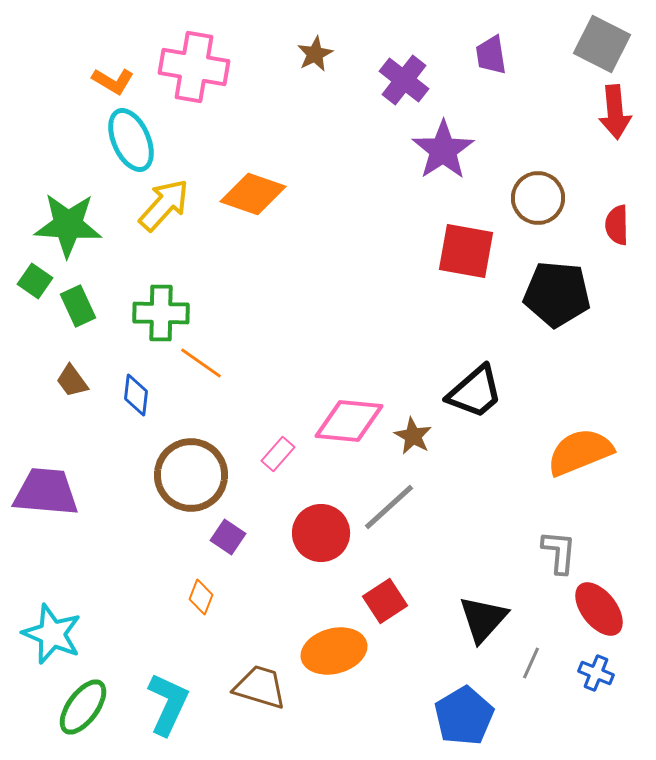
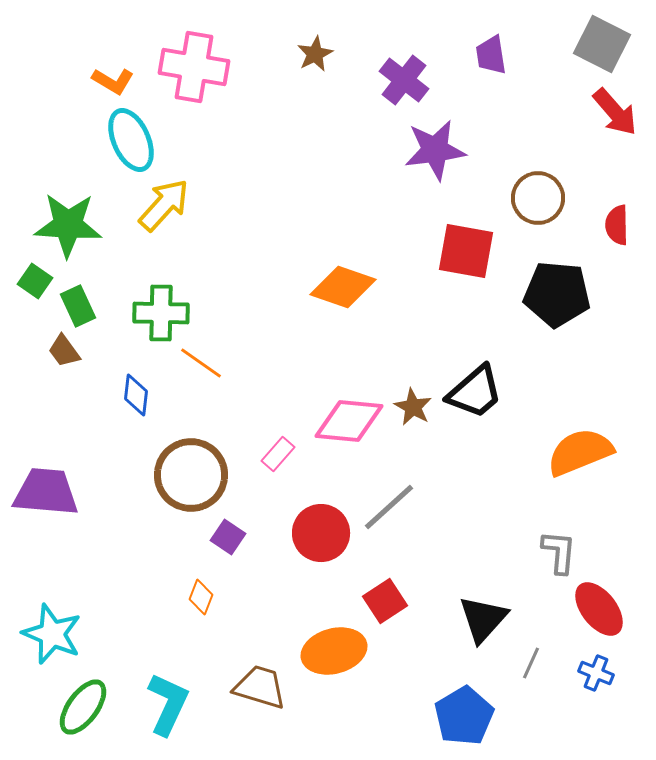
red arrow at (615, 112): rotated 36 degrees counterclockwise
purple star at (443, 150): moved 8 px left; rotated 26 degrees clockwise
orange diamond at (253, 194): moved 90 px right, 93 px down
brown trapezoid at (72, 381): moved 8 px left, 30 px up
brown star at (413, 436): moved 29 px up
